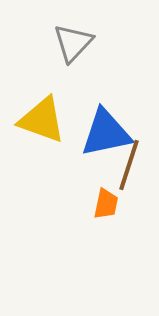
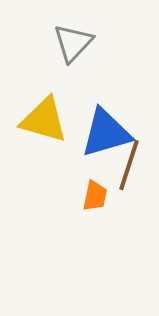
yellow triangle: moved 2 px right; rotated 4 degrees counterclockwise
blue triangle: rotated 4 degrees counterclockwise
orange trapezoid: moved 11 px left, 8 px up
